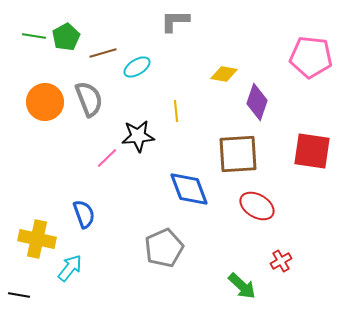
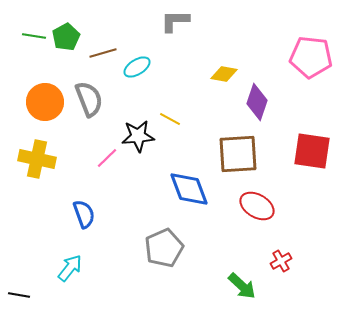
yellow line: moved 6 px left, 8 px down; rotated 55 degrees counterclockwise
yellow cross: moved 80 px up
